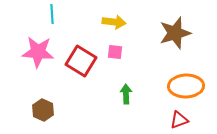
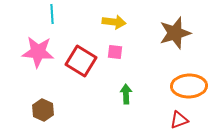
orange ellipse: moved 3 px right
